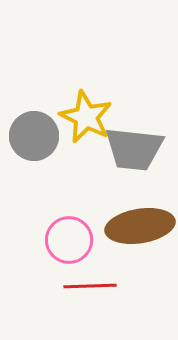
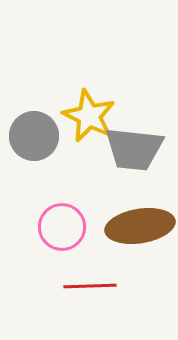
yellow star: moved 3 px right, 1 px up
pink circle: moved 7 px left, 13 px up
